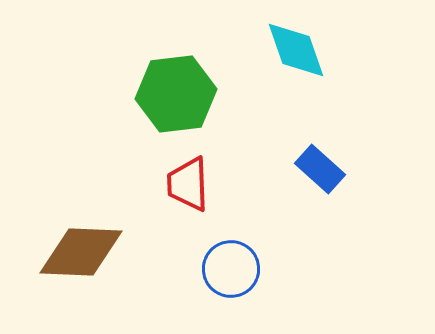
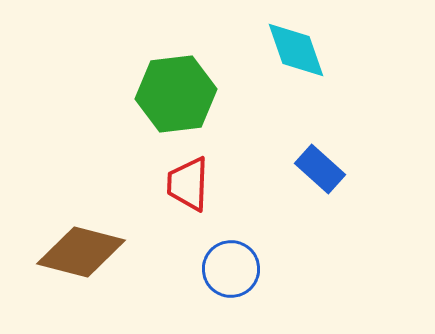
red trapezoid: rotated 4 degrees clockwise
brown diamond: rotated 12 degrees clockwise
